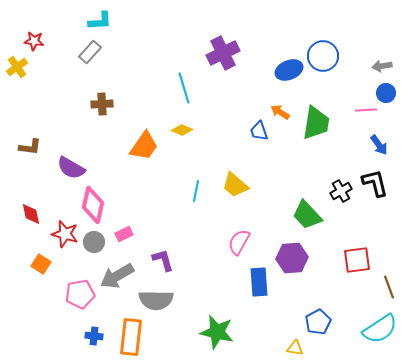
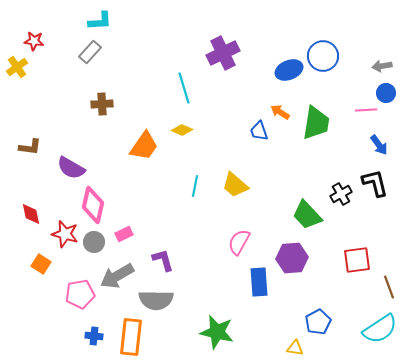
cyan line at (196, 191): moved 1 px left, 5 px up
black cross at (341, 191): moved 3 px down
